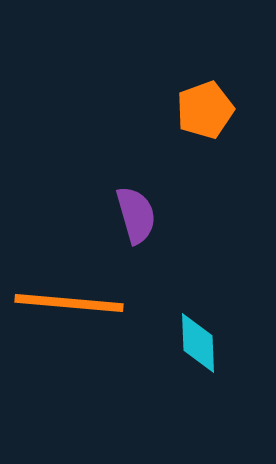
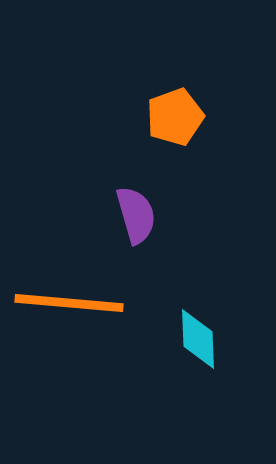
orange pentagon: moved 30 px left, 7 px down
cyan diamond: moved 4 px up
